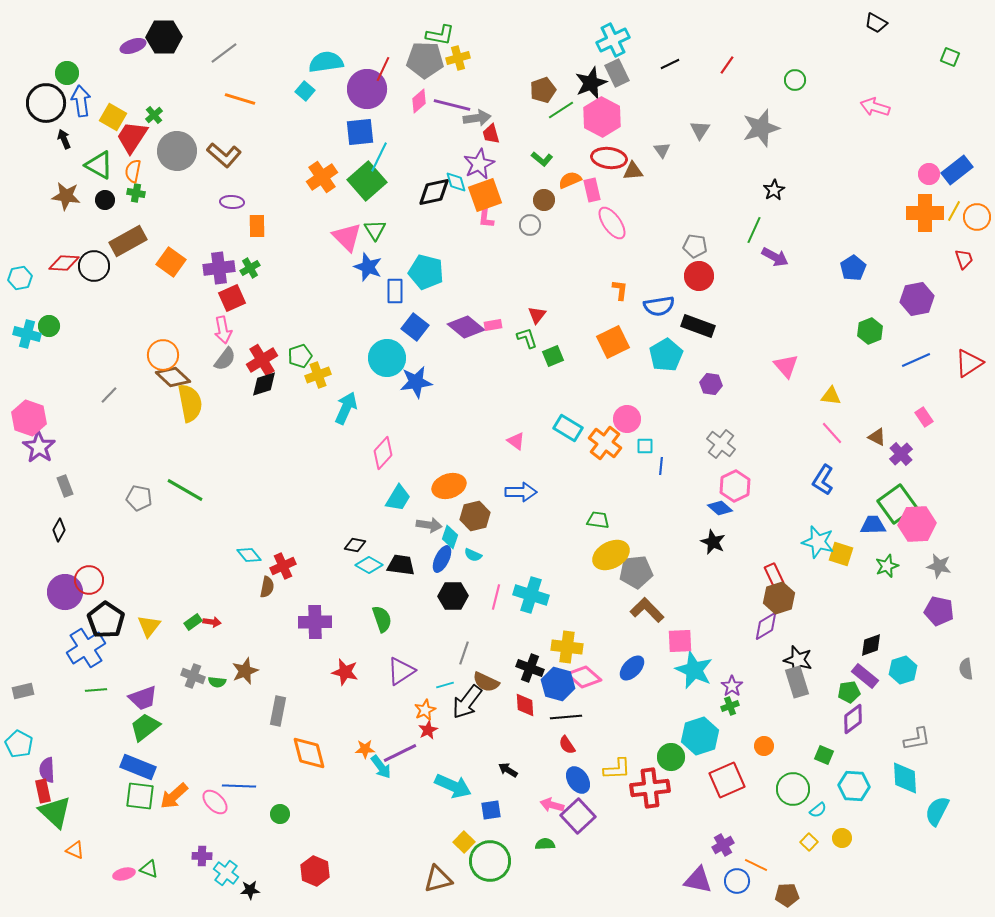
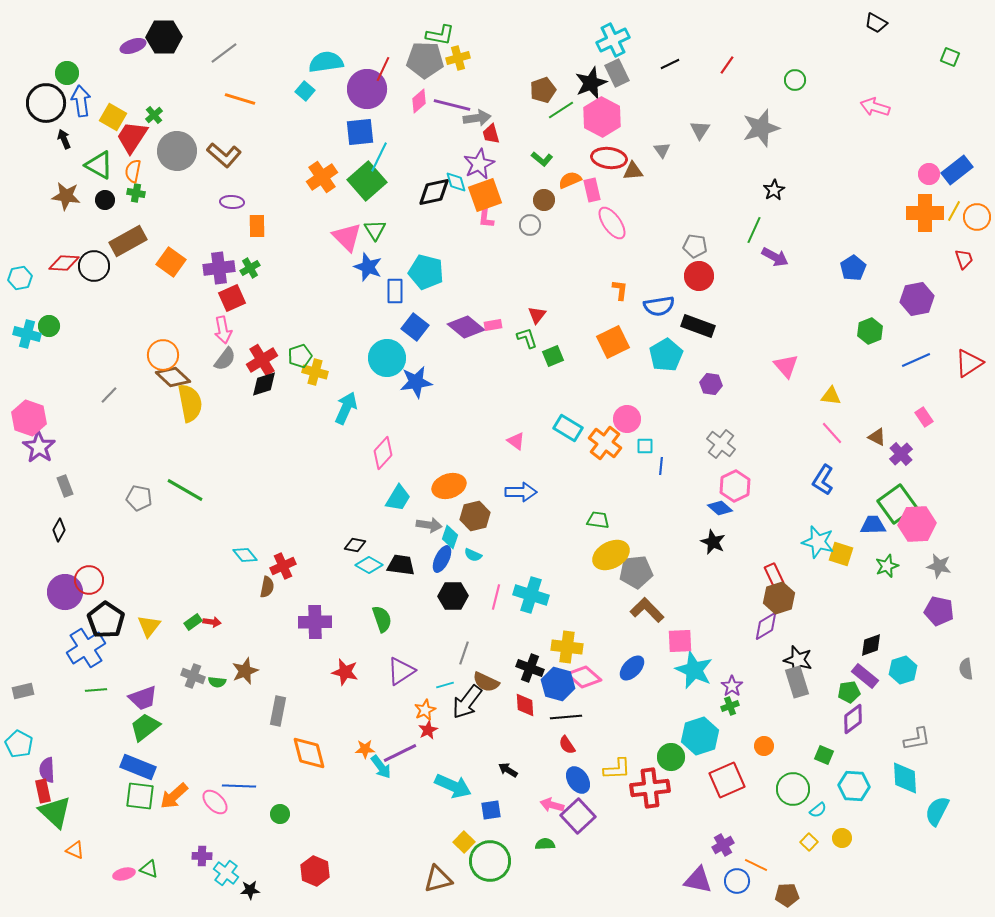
yellow cross at (318, 375): moved 3 px left, 3 px up; rotated 35 degrees clockwise
cyan diamond at (249, 555): moved 4 px left
